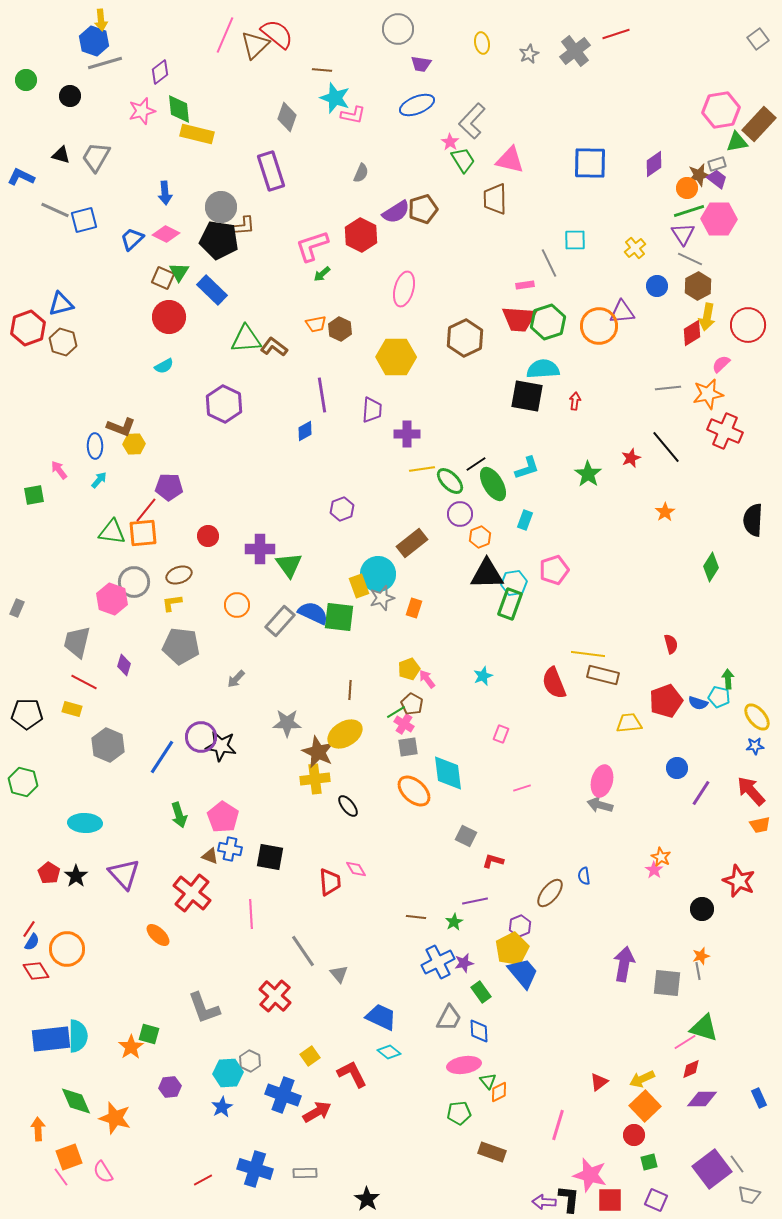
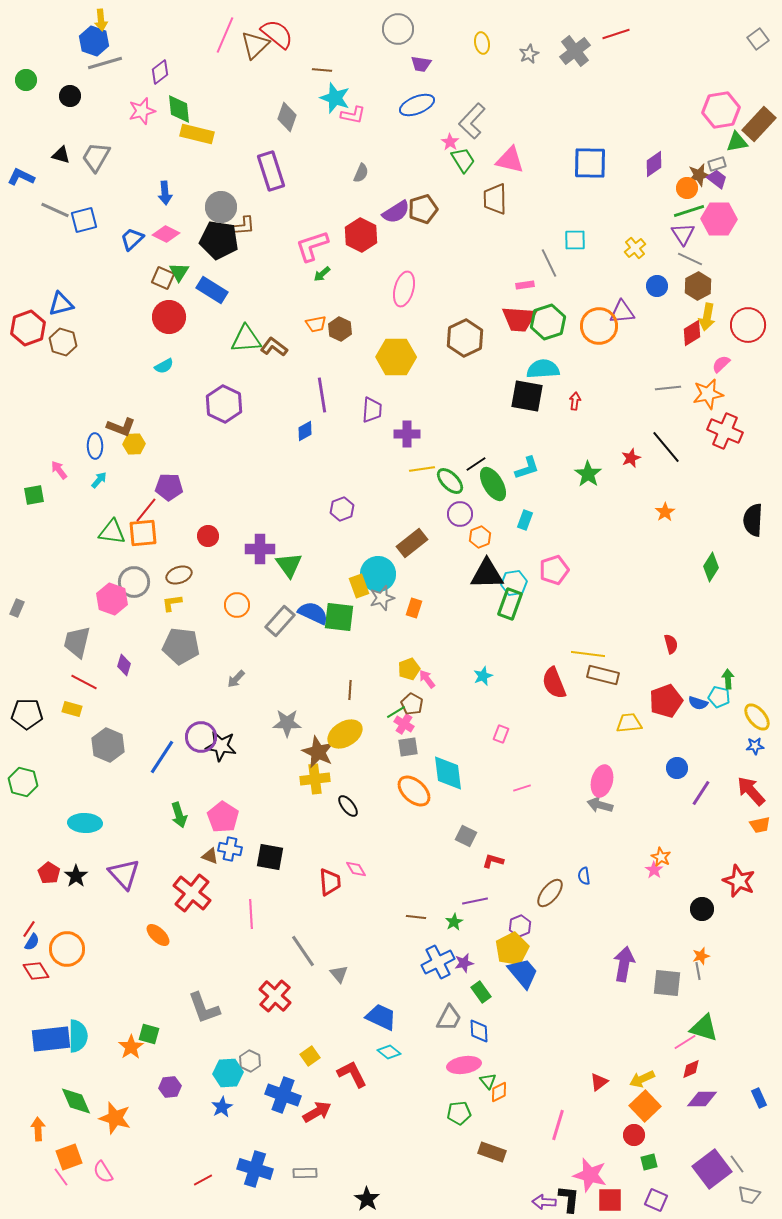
blue rectangle at (212, 290): rotated 12 degrees counterclockwise
